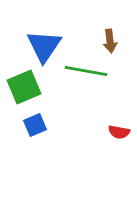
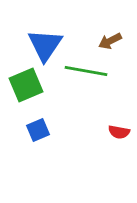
brown arrow: rotated 70 degrees clockwise
blue triangle: moved 1 px right, 1 px up
green square: moved 2 px right, 2 px up
blue square: moved 3 px right, 5 px down
